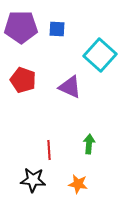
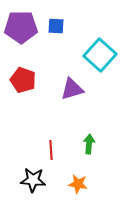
blue square: moved 1 px left, 3 px up
purple triangle: moved 2 px right, 2 px down; rotated 40 degrees counterclockwise
red line: moved 2 px right
